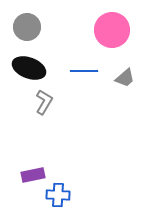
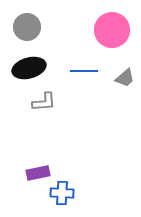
black ellipse: rotated 36 degrees counterclockwise
gray L-shape: rotated 55 degrees clockwise
purple rectangle: moved 5 px right, 2 px up
blue cross: moved 4 px right, 2 px up
